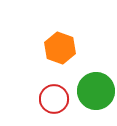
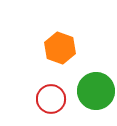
red circle: moved 3 px left
